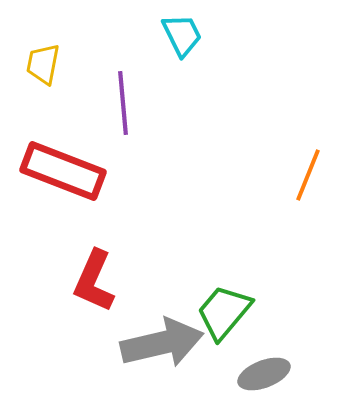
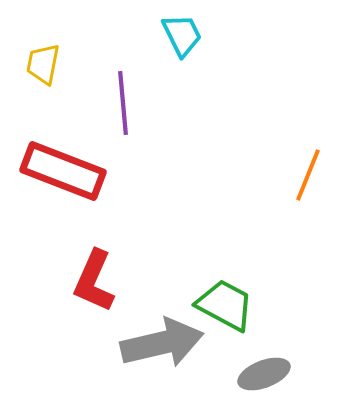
green trapezoid: moved 1 px right, 7 px up; rotated 78 degrees clockwise
